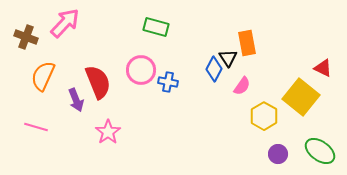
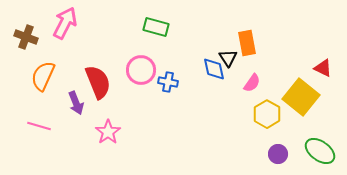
pink arrow: rotated 16 degrees counterclockwise
blue diamond: rotated 40 degrees counterclockwise
pink semicircle: moved 10 px right, 3 px up
purple arrow: moved 3 px down
yellow hexagon: moved 3 px right, 2 px up
pink line: moved 3 px right, 1 px up
